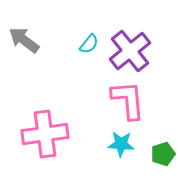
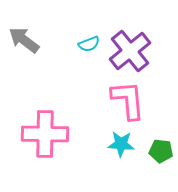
cyan semicircle: rotated 30 degrees clockwise
pink cross: rotated 9 degrees clockwise
green pentagon: moved 2 px left, 3 px up; rotated 25 degrees clockwise
